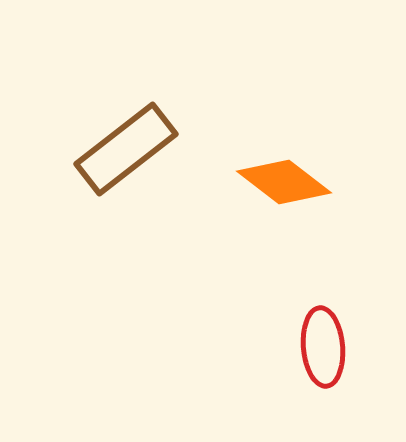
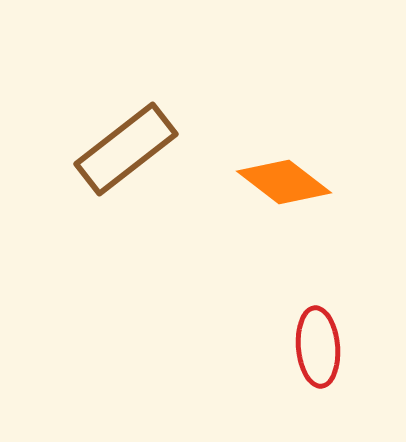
red ellipse: moved 5 px left
